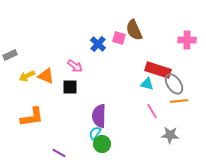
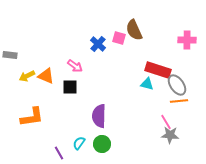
gray rectangle: rotated 32 degrees clockwise
gray ellipse: moved 3 px right, 1 px down
pink line: moved 14 px right, 11 px down
cyan semicircle: moved 16 px left, 10 px down
purple line: rotated 32 degrees clockwise
